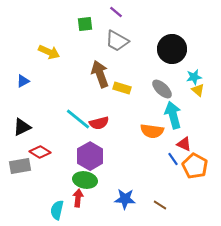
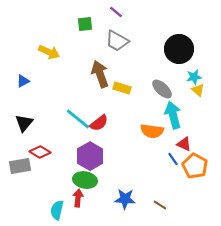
black circle: moved 7 px right
red semicircle: rotated 24 degrees counterclockwise
black triangle: moved 2 px right, 4 px up; rotated 24 degrees counterclockwise
